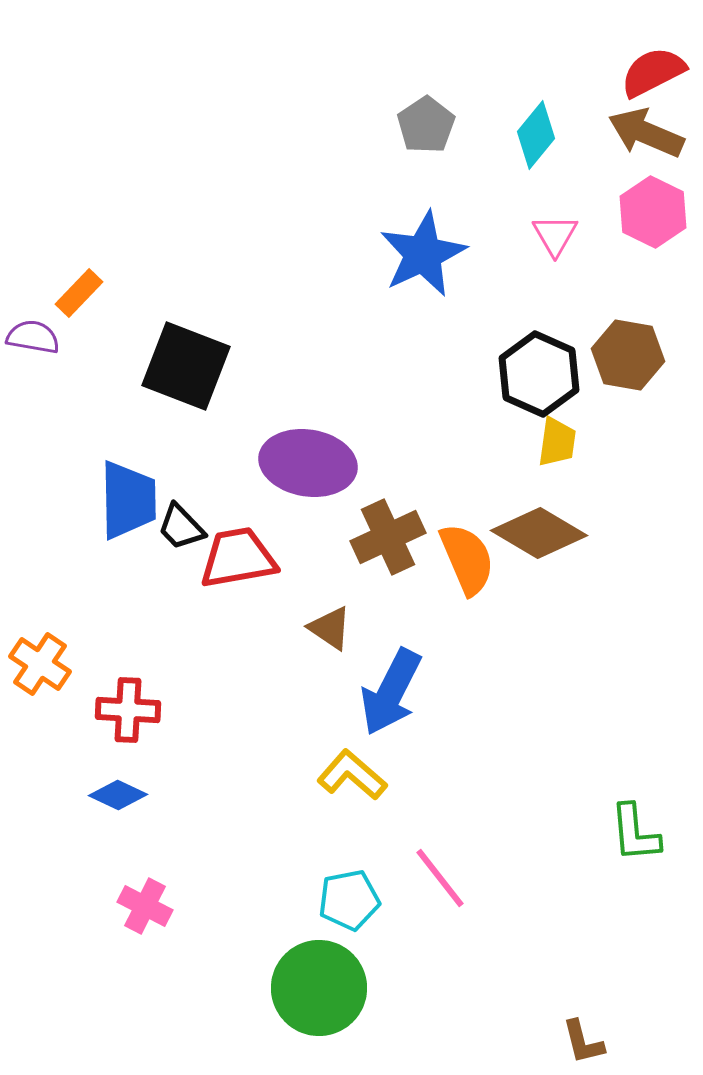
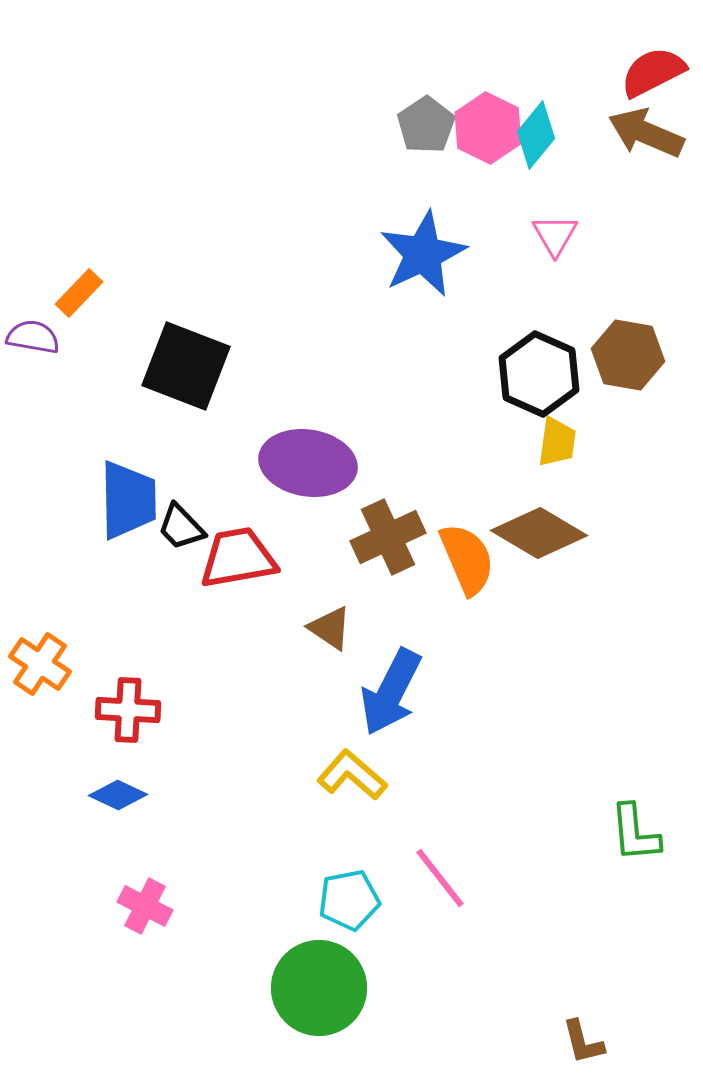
pink hexagon: moved 165 px left, 84 px up
